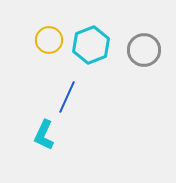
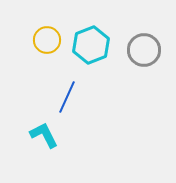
yellow circle: moved 2 px left
cyan L-shape: rotated 128 degrees clockwise
